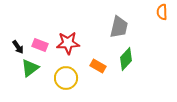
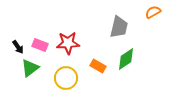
orange semicircle: moved 9 px left; rotated 63 degrees clockwise
green diamond: rotated 15 degrees clockwise
